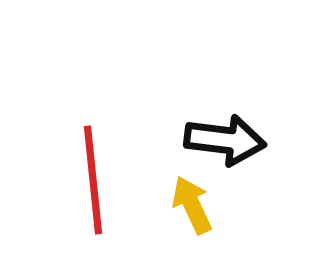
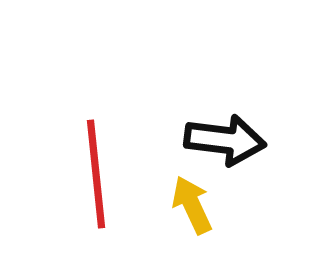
red line: moved 3 px right, 6 px up
